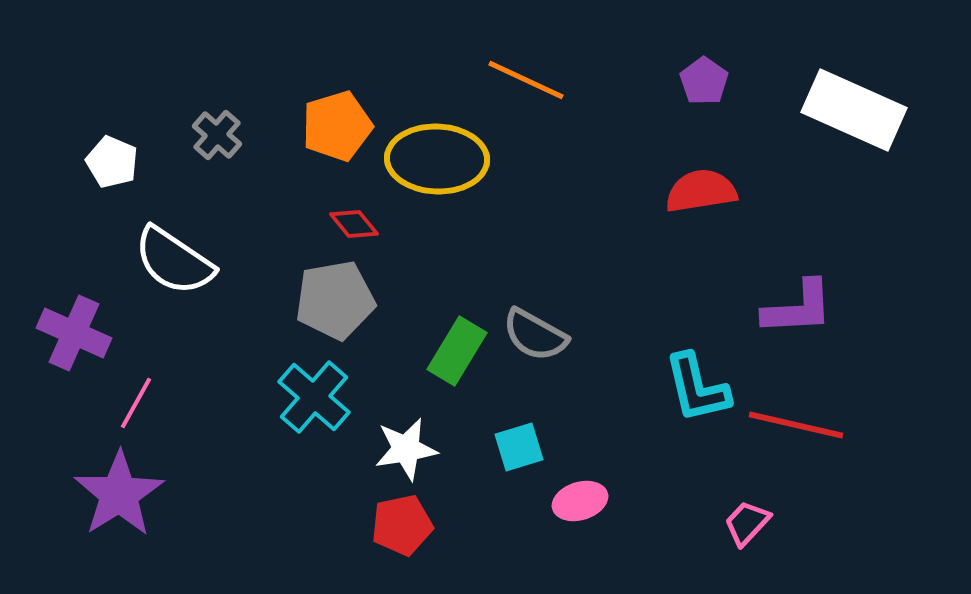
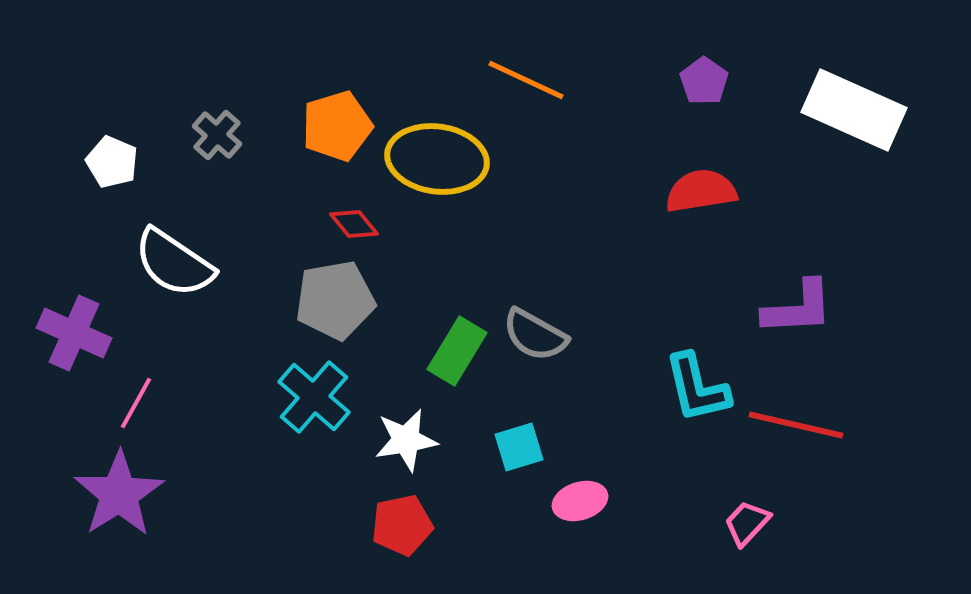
yellow ellipse: rotated 6 degrees clockwise
white semicircle: moved 2 px down
white star: moved 9 px up
